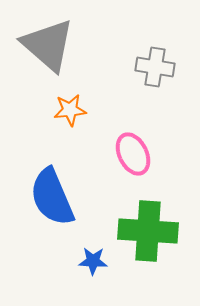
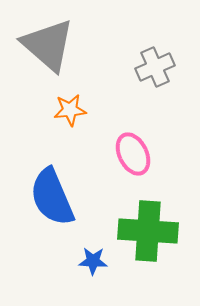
gray cross: rotated 33 degrees counterclockwise
